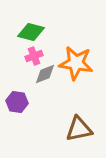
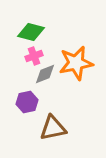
orange star: rotated 20 degrees counterclockwise
purple hexagon: moved 10 px right; rotated 20 degrees counterclockwise
brown triangle: moved 26 px left, 1 px up
